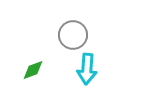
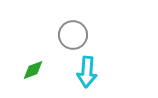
cyan arrow: moved 3 px down
